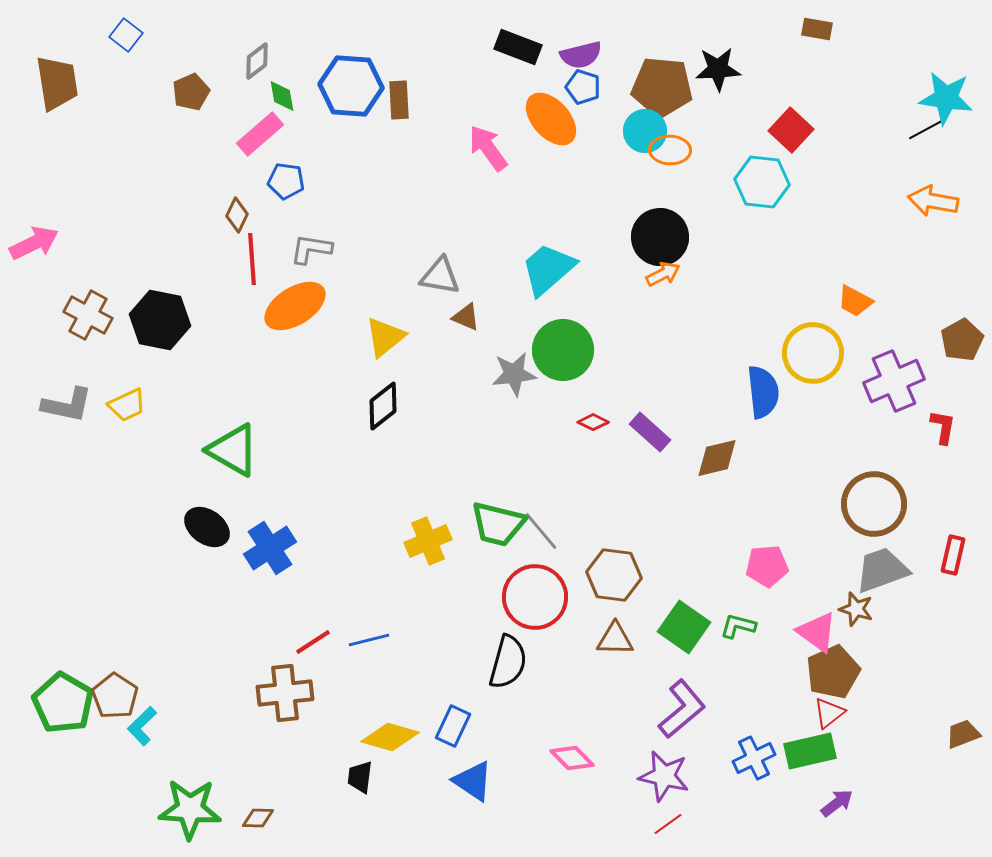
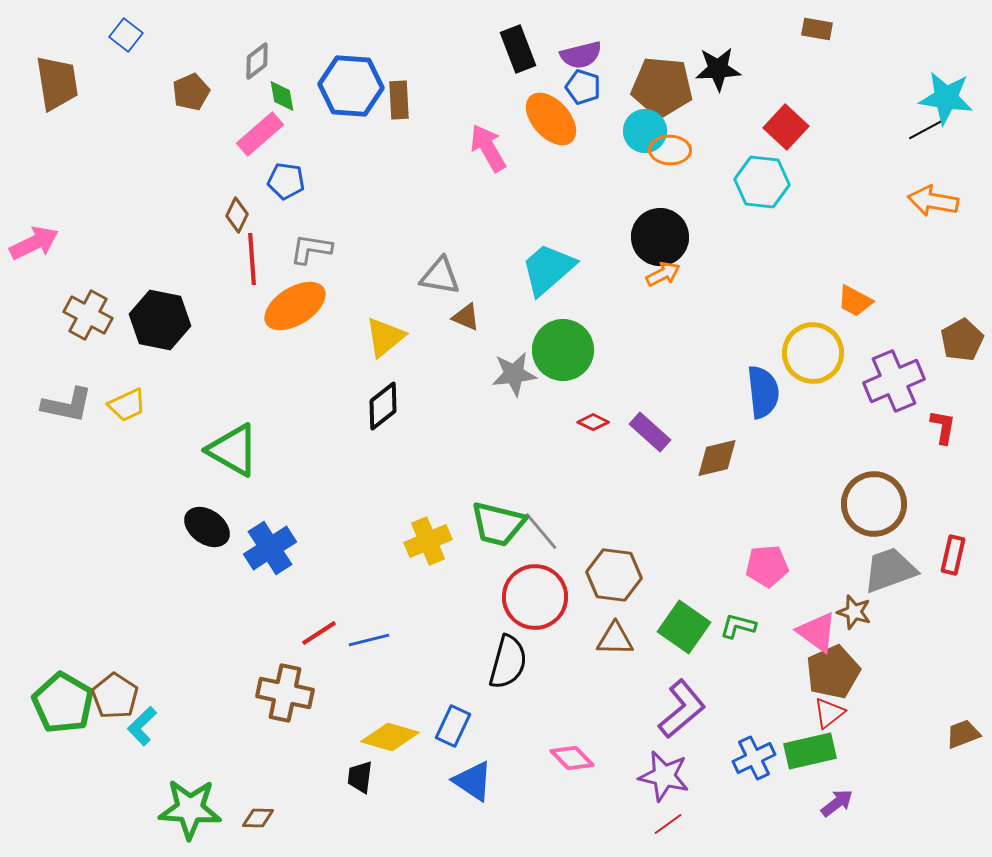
black rectangle at (518, 47): moved 2 px down; rotated 48 degrees clockwise
red square at (791, 130): moved 5 px left, 3 px up
pink arrow at (488, 148): rotated 6 degrees clockwise
gray trapezoid at (882, 570): moved 8 px right
brown star at (856, 609): moved 2 px left, 3 px down
red line at (313, 642): moved 6 px right, 9 px up
brown cross at (285, 693): rotated 18 degrees clockwise
